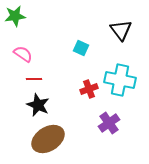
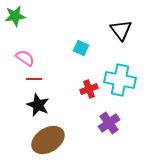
pink semicircle: moved 2 px right, 4 px down
brown ellipse: moved 1 px down
